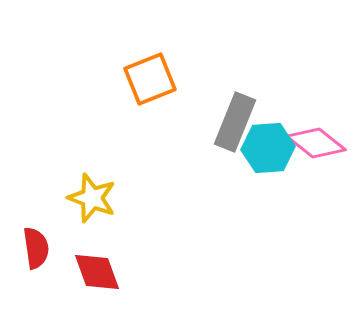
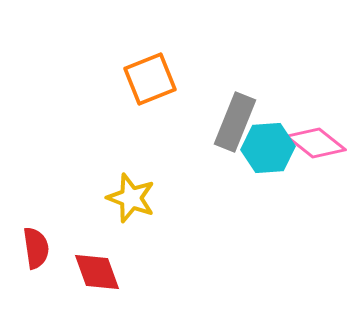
yellow star: moved 39 px right
